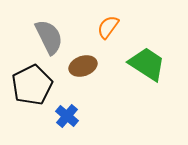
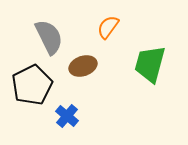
green trapezoid: moved 3 px right; rotated 108 degrees counterclockwise
